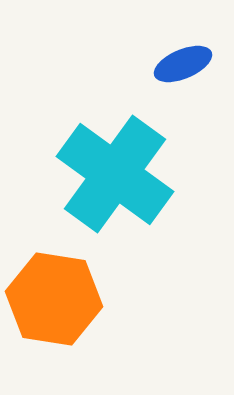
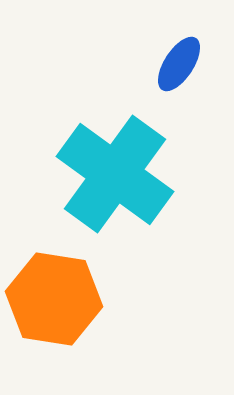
blue ellipse: moved 4 px left; rotated 34 degrees counterclockwise
